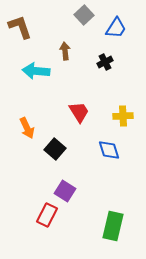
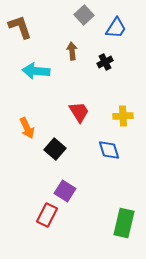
brown arrow: moved 7 px right
green rectangle: moved 11 px right, 3 px up
